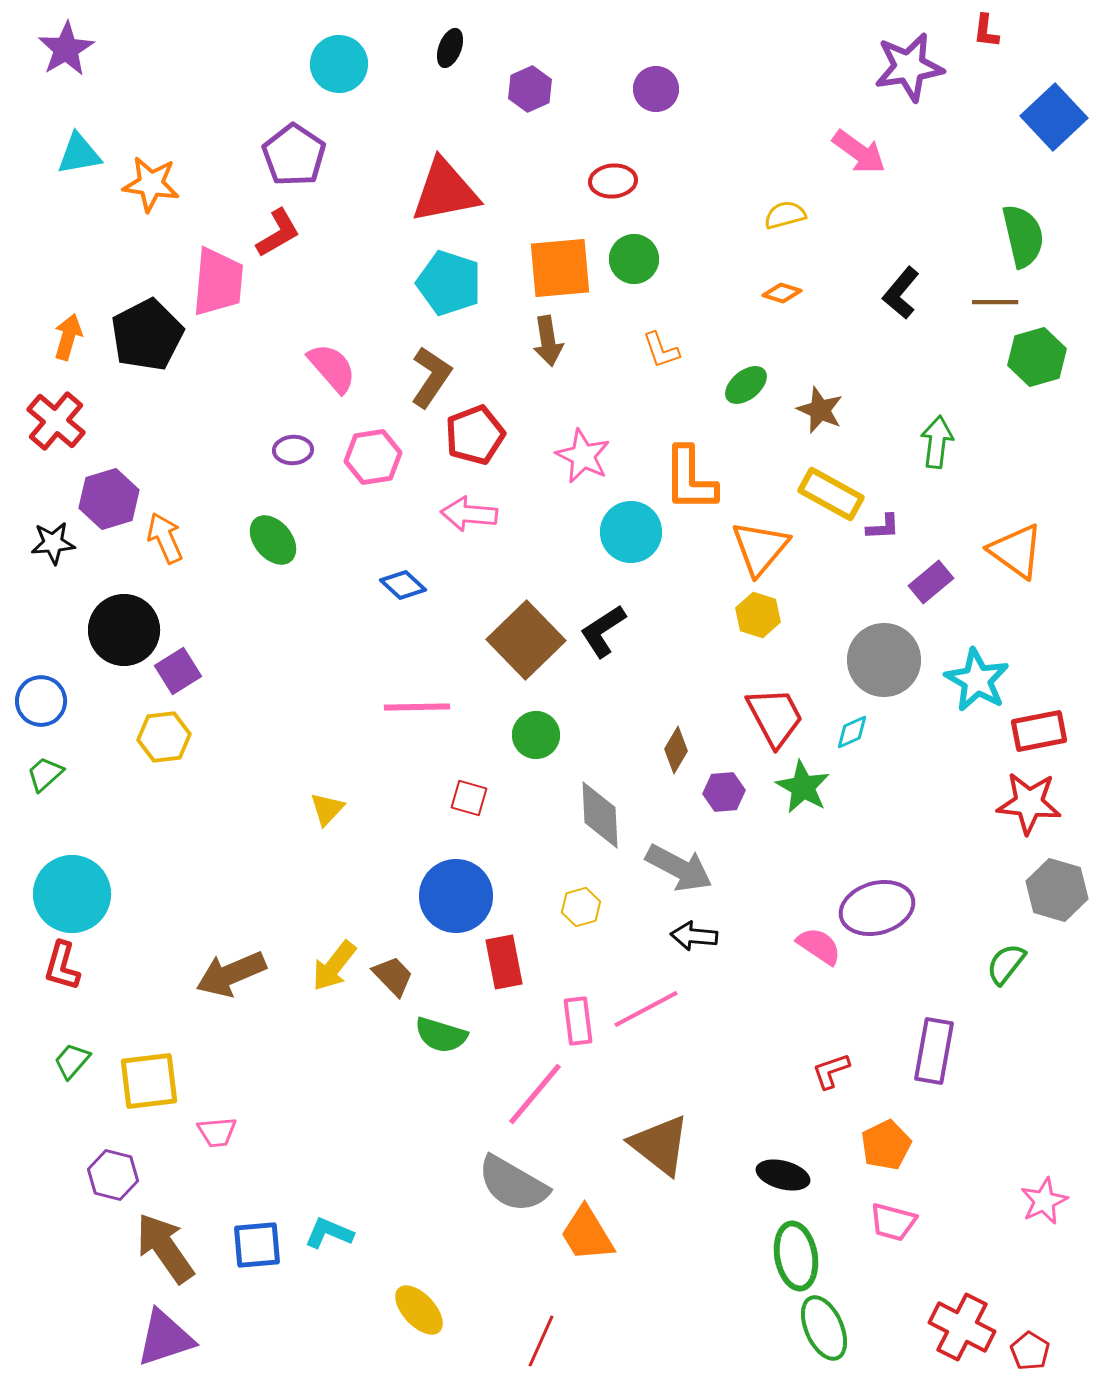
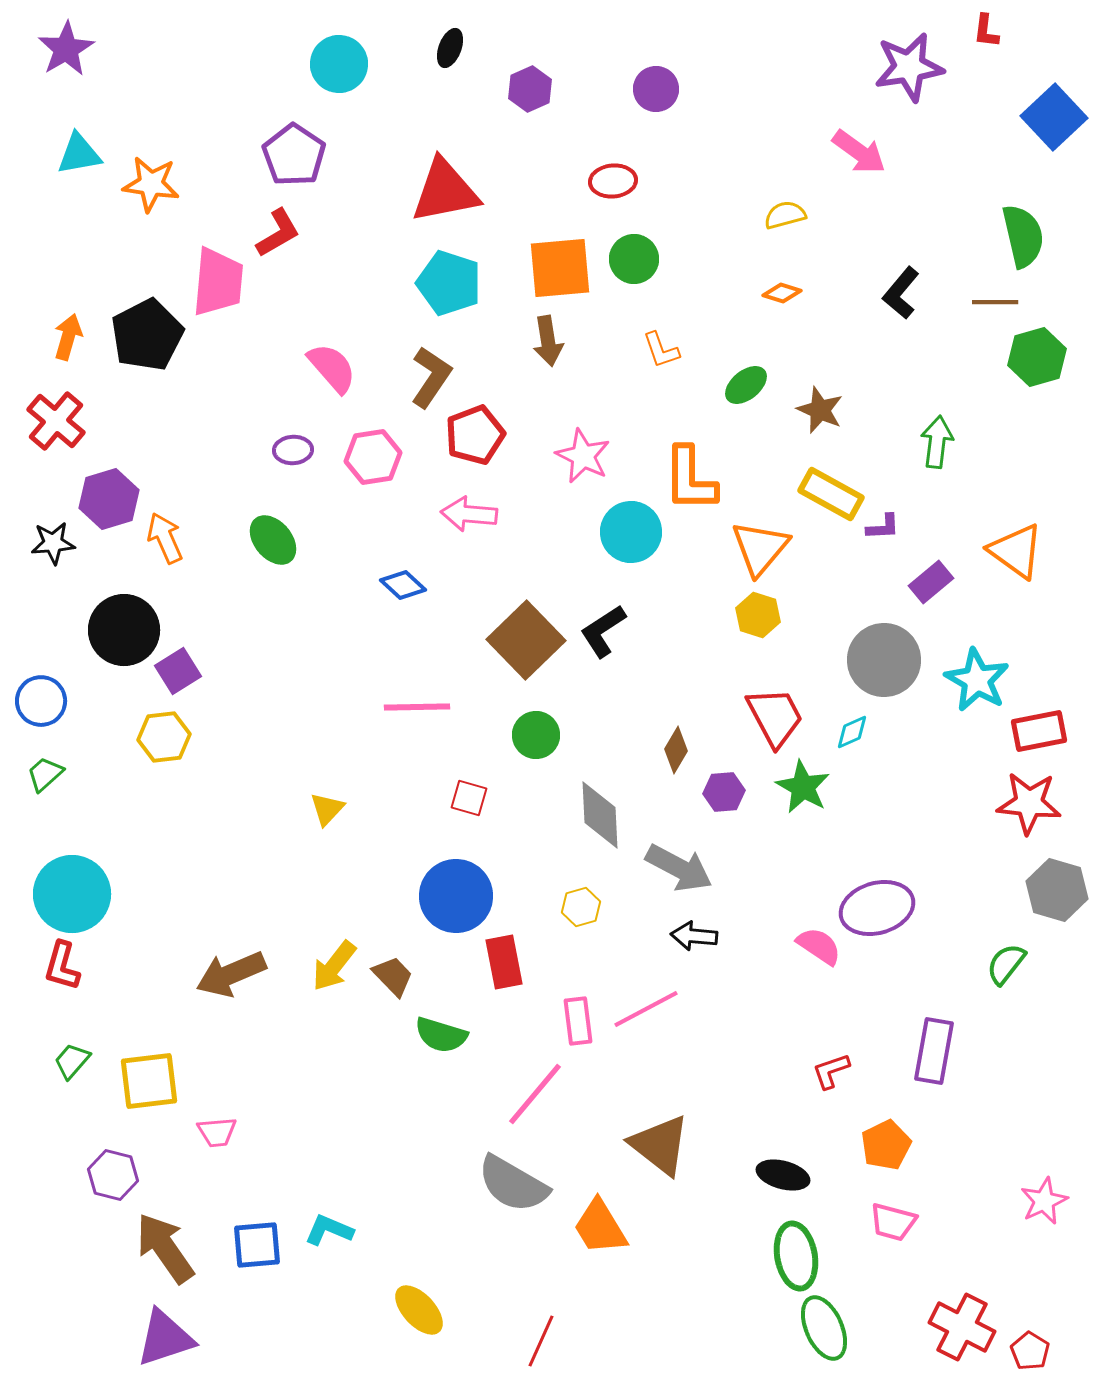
cyan L-shape at (329, 1233): moved 3 px up
orange trapezoid at (587, 1234): moved 13 px right, 7 px up
